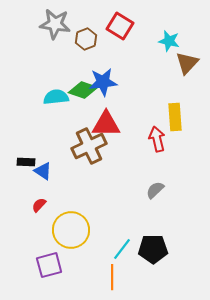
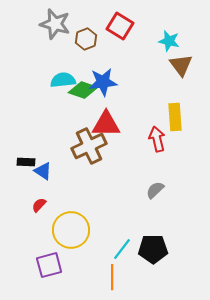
gray star: rotated 8 degrees clockwise
brown triangle: moved 6 px left, 2 px down; rotated 20 degrees counterclockwise
cyan semicircle: moved 7 px right, 17 px up
